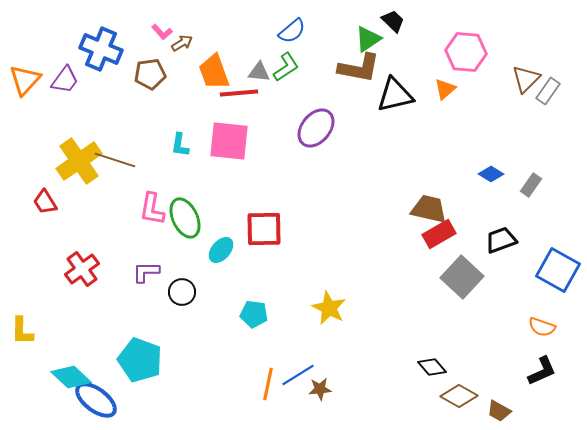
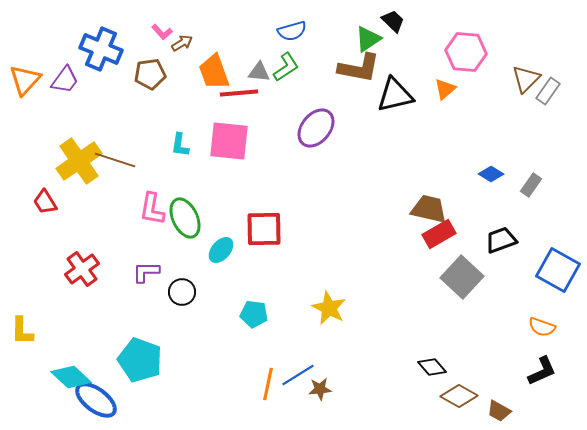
blue semicircle at (292, 31): rotated 24 degrees clockwise
